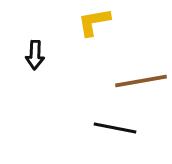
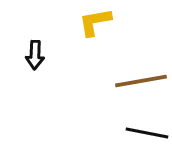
yellow L-shape: moved 1 px right
black line: moved 32 px right, 5 px down
